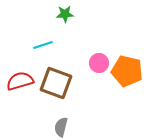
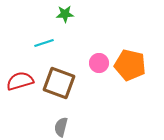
cyan line: moved 1 px right, 2 px up
orange pentagon: moved 3 px right, 6 px up
brown square: moved 3 px right
